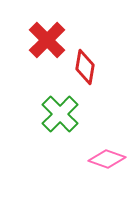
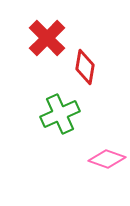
red cross: moved 2 px up
green cross: rotated 21 degrees clockwise
